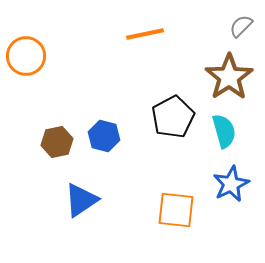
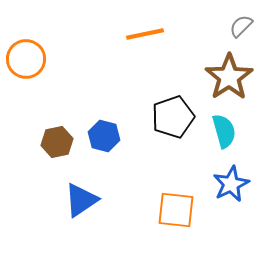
orange circle: moved 3 px down
black pentagon: rotated 9 degrees clockwise
